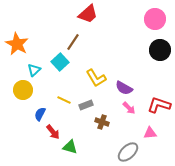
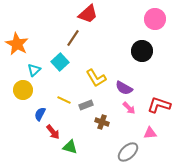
brown line: moved 4 px up
black circle: moved 18 px left, 1 px down
